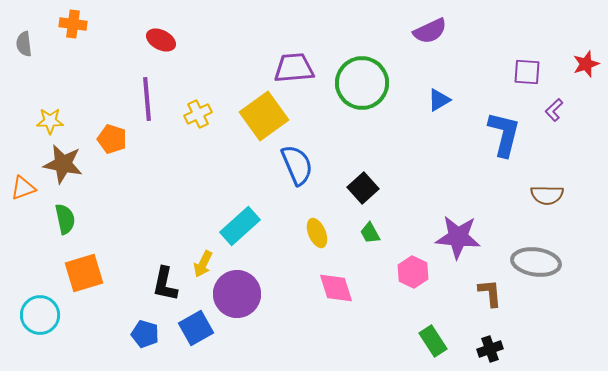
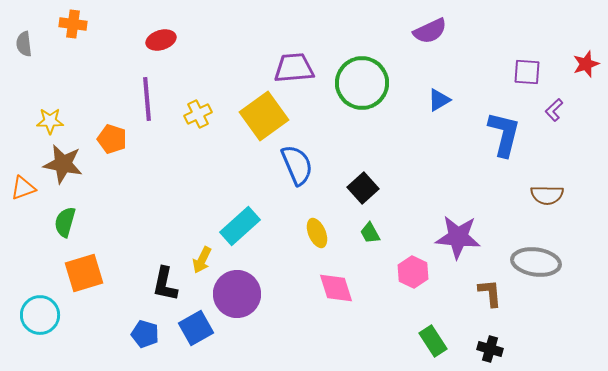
red ellipse: rotated 44 degrees counterclockwise
green semicircle: moved 3 px down; rotated 152 degrees counterclockwise
yellow arrow: moved 1 px left, 4 px up
black cross: rotated 35 degrees clockwise
